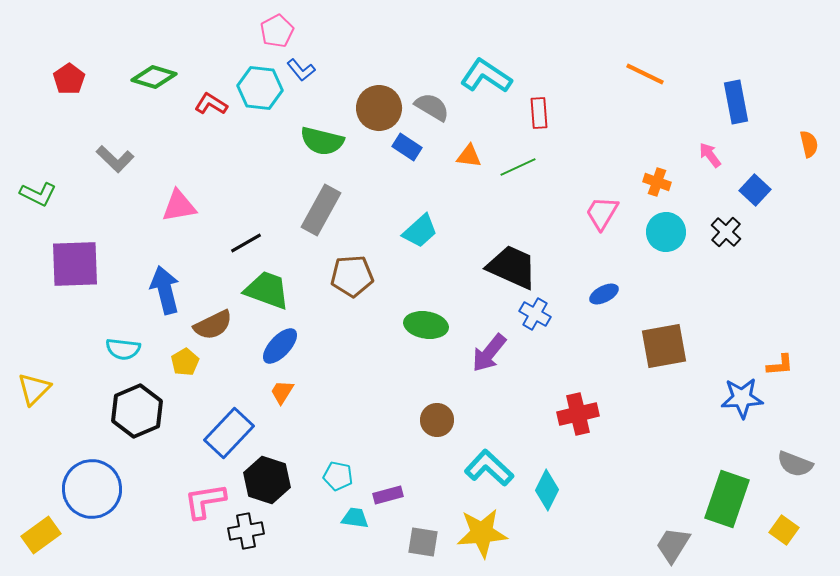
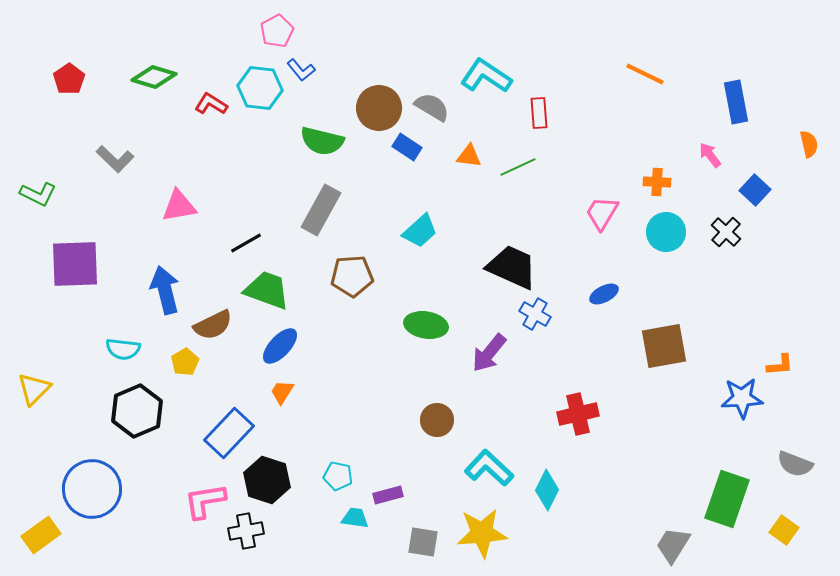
orange cross at (657, 182): rotated 16 degrees counterclockwise
